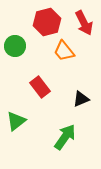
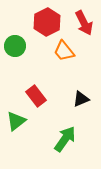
red hexagon: rotated 12 degrees counterclockwise
red rectangle: moved 4 px left, 9 px down
green arrow: moved 2 px down
